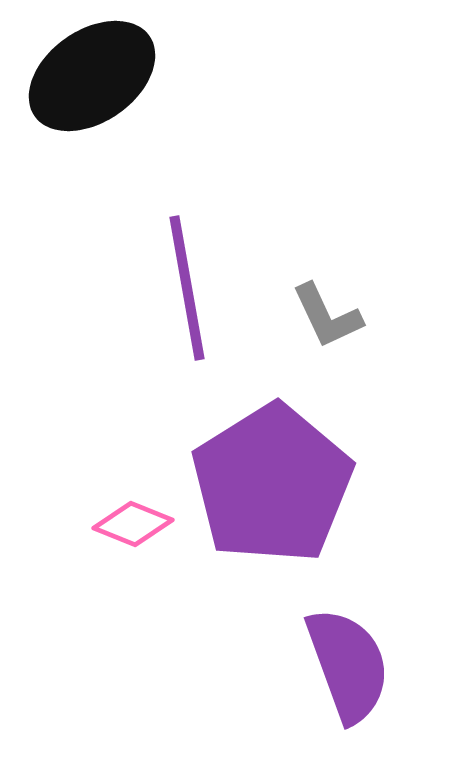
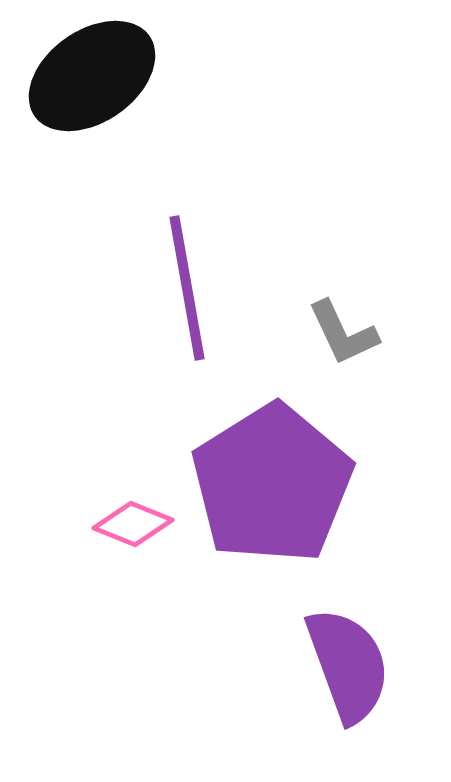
gray L-shape: moved 16 px right, 17 px down
